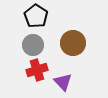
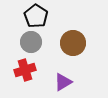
gray circle: moved 2 px left, 3 px up
red cross: moved 12 px left
purple triangle: rotated 42 degrees clockwise
